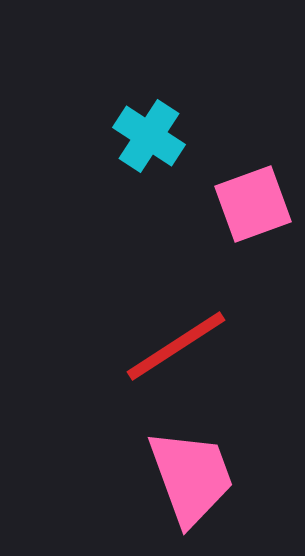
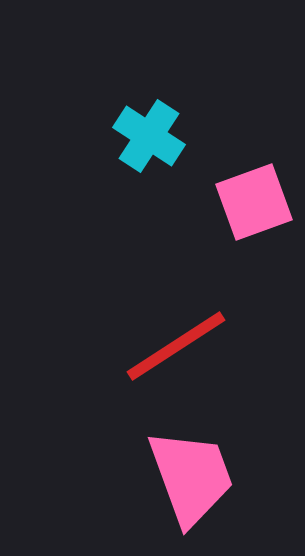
pink square: moved 1 px right, 2 px up
